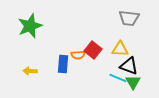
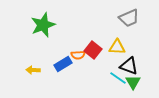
gray trapezoid: rotated 30 degrees counterclockwise
green star: moved 13 px right, 1 px up
yellow triangle: moved 3 px left, 2 px up
blue rectangle: rotated 54 degrees clockwise
yellow arrow: moved 3 px right, 1 px up
cyan line: rotated 12 degrees clockwise
